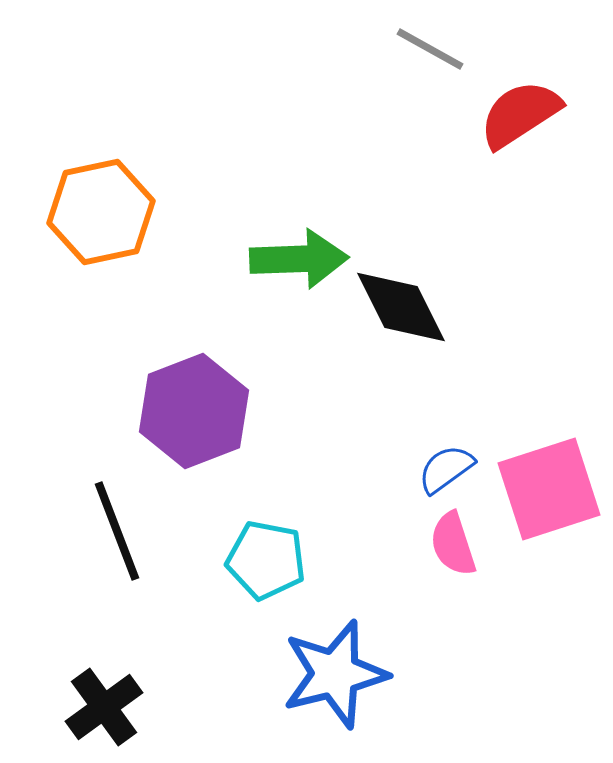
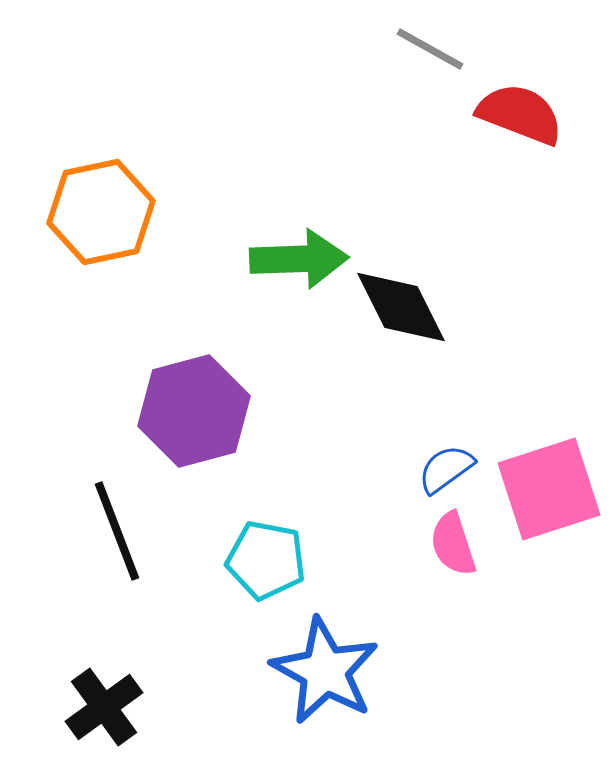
red semicircle: rotated 54 degrees clockwise
purple hexagon: rotated 6 degrees clockwise
blue star: moved 10 px left, 3 px up; rotated 29 degrees counterclockwise
